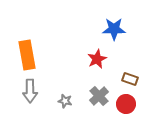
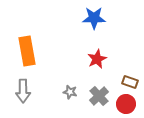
blue star: moved 20 px left, 11 px up
orange rectangle: moved 4 px up
brown rectangle: moved 3 px down
gray arrow: moved 7 px left
gray star: moved 5 px right, 9 px up
